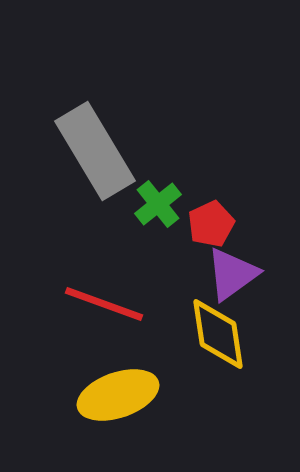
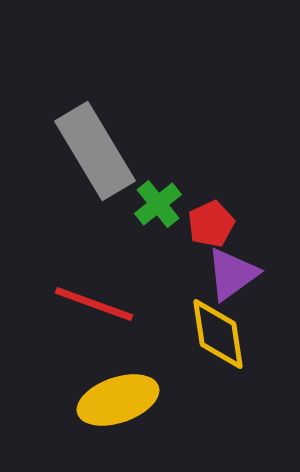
red line: moved 10 px left
yellow ellipse: moved 5 px down
